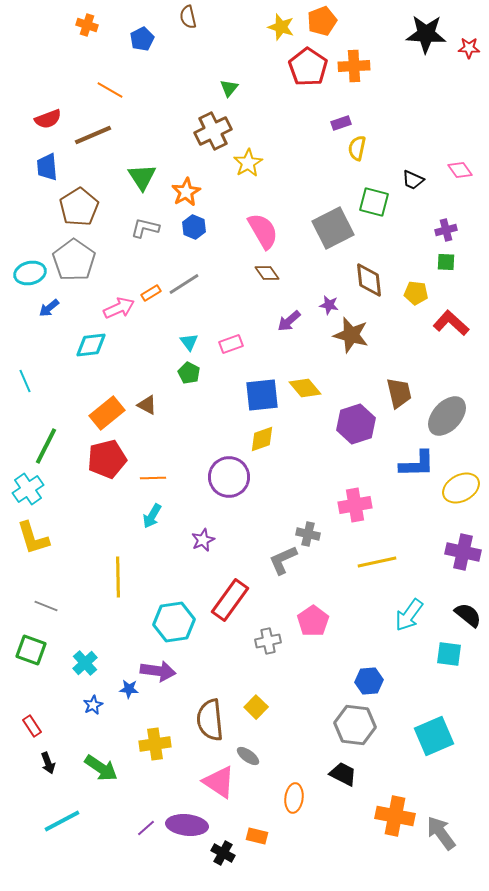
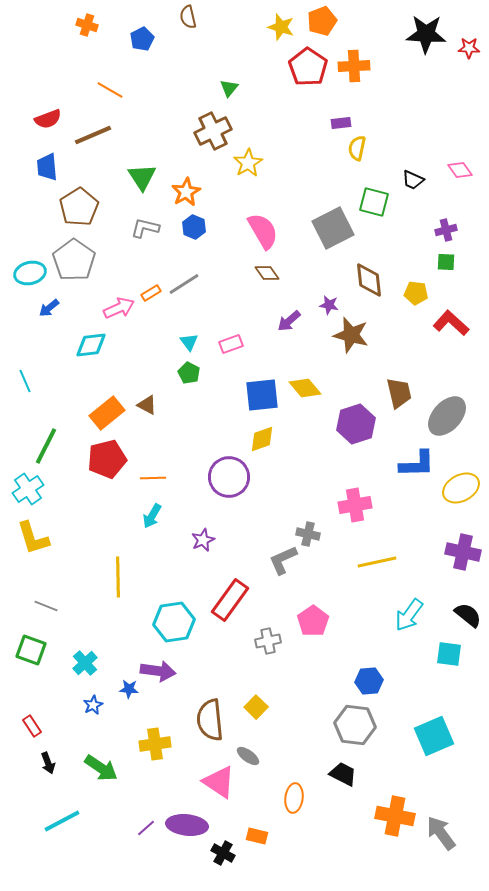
purple rectangle at (341, 123): rotated 12 degrees clockwise
